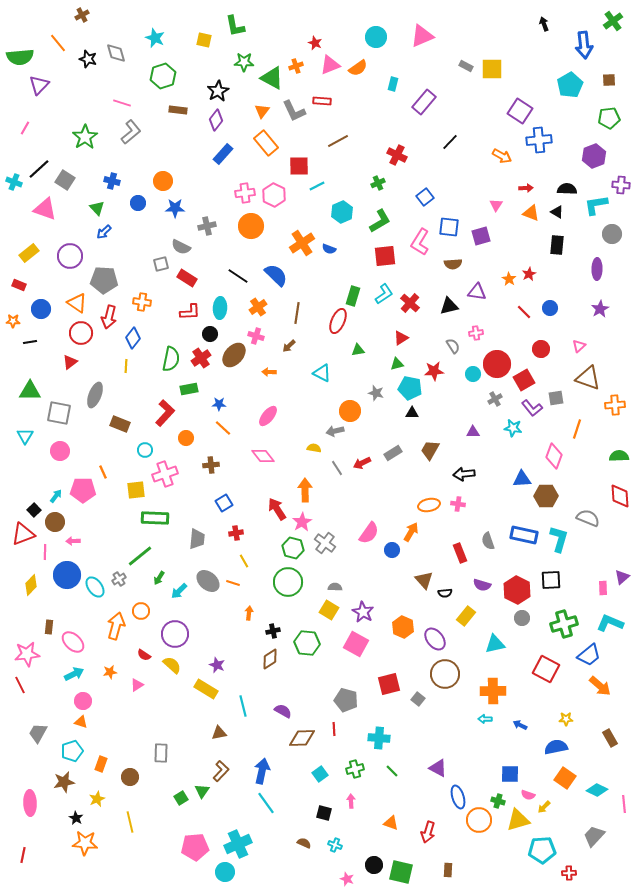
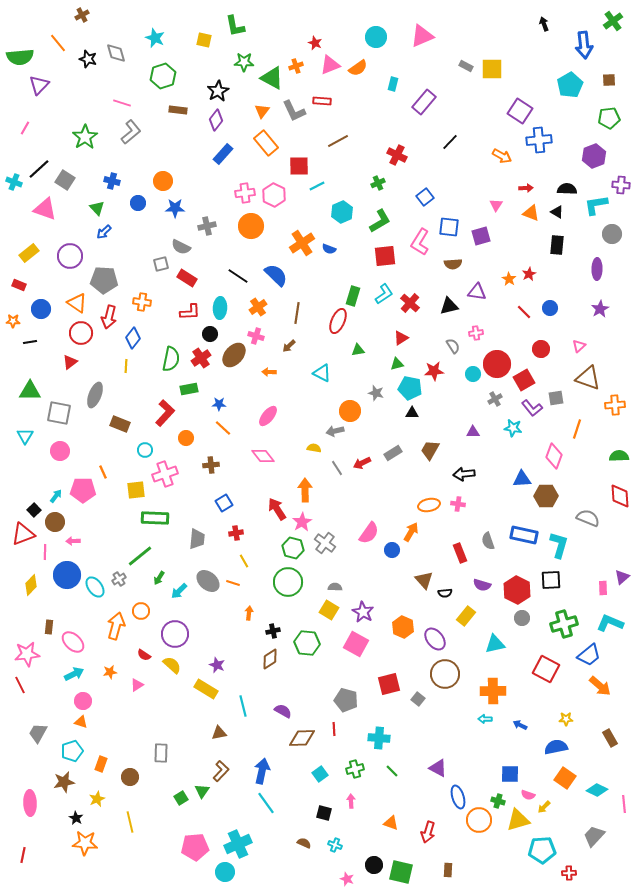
cyan L-shape at (559, 539): moved 6 px down
